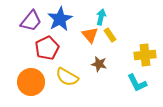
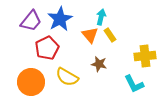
yellow cross: moved 1 px down
cyan L-shape: moved 3 px left, 1 px down
